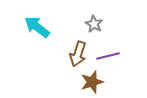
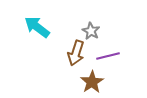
gray star: moved 3 px left, 7 px down
brown arrow: moved 2 px left, 1 px up
brown star: rotated 15 degrees counterclockwise
